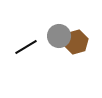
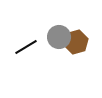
gray circle: moved 1 px down
